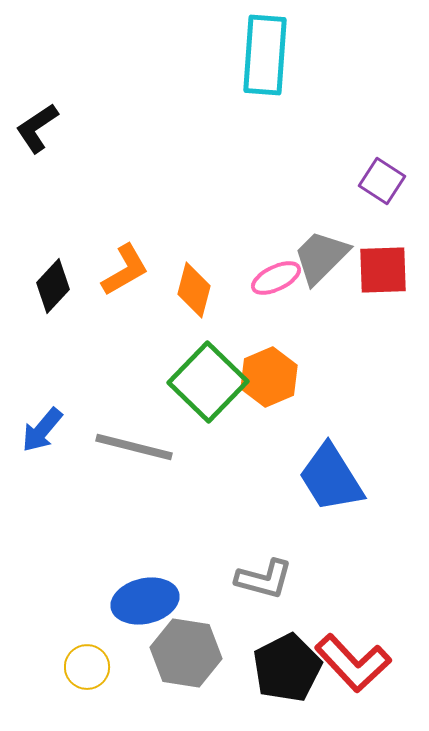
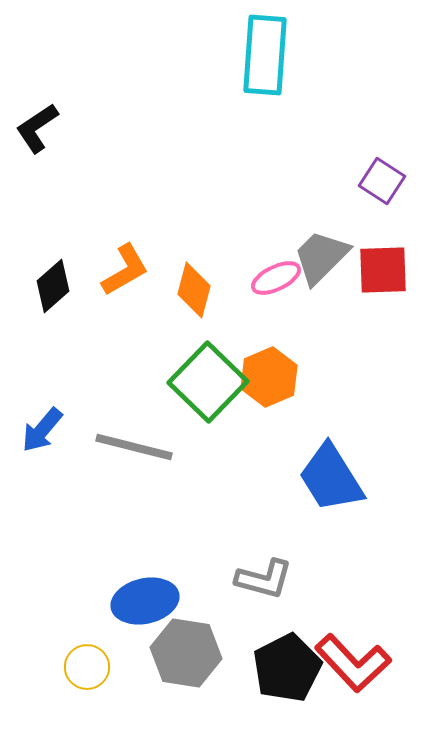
black diamond: rotated 6 degrees clockwise
